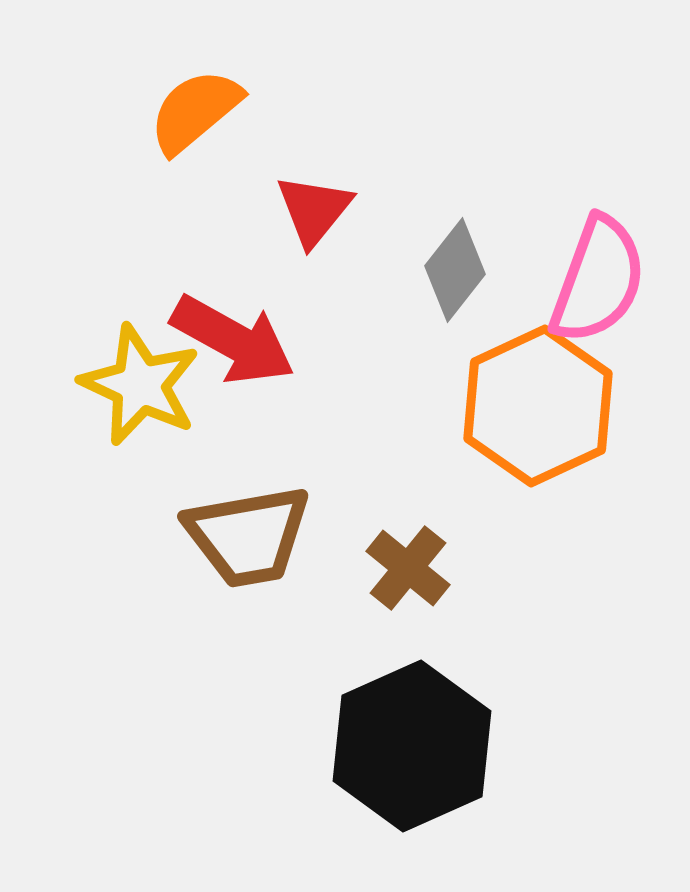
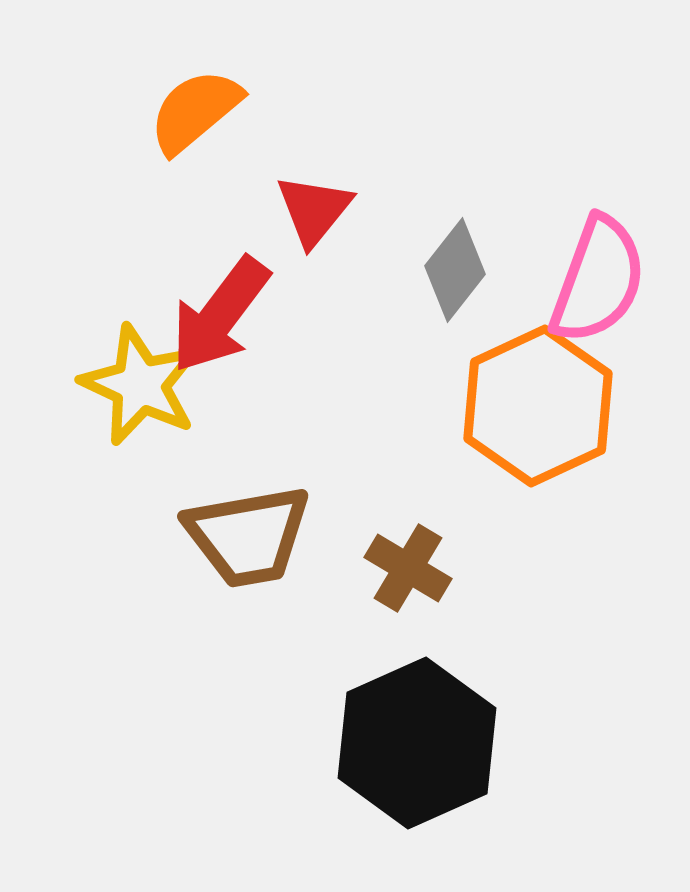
red arrow: moved 13 px left, 25 px up; rotated 98 degrees clockwise
brown cross: rotated 8 degrees counterclockwise
black hexagon: moved 5 px right, 3 px up
